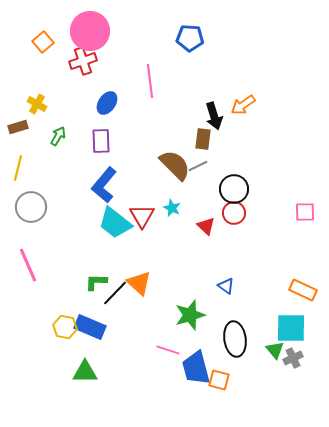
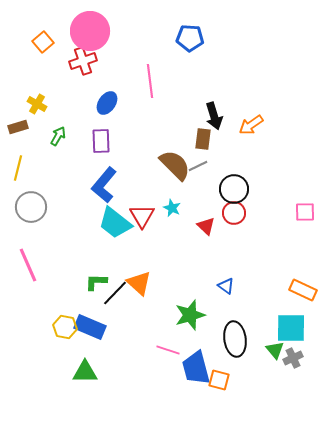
orange arrow at (243, 105): moved 8 px right, 20 px down
